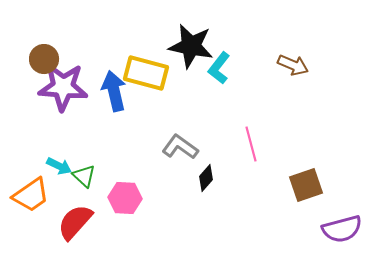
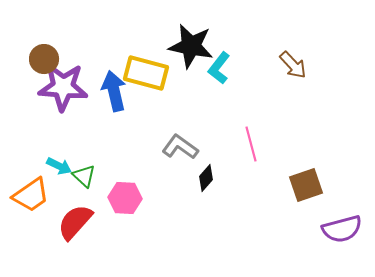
brown arrow: rotated 24 degrees clockwise
